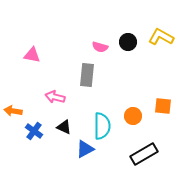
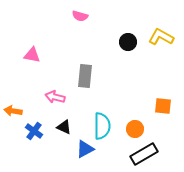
pink semicircle: moved 20 px left, 31 px up
gray rectangle: moved 2 px left, 1 px down
orange circle: moved 2 px right, 13 px down
